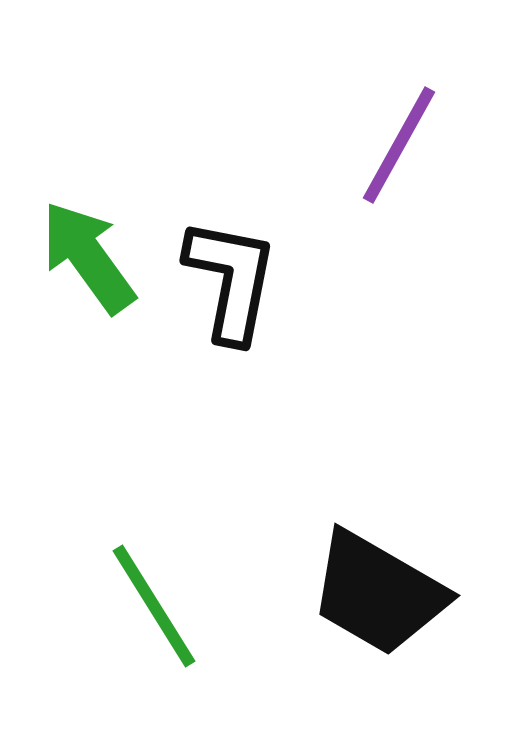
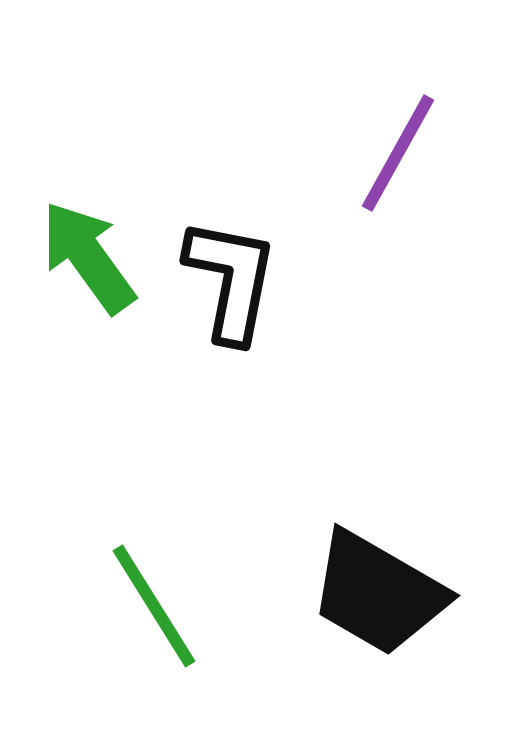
purple line: moved 1 px left, 8 px down
